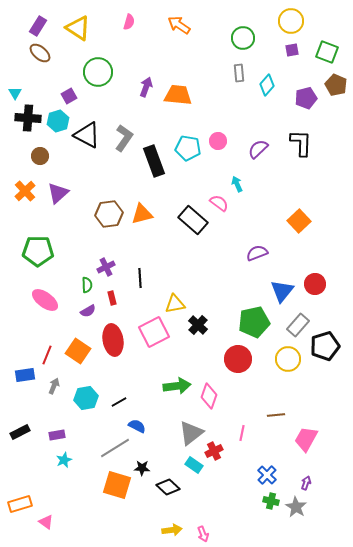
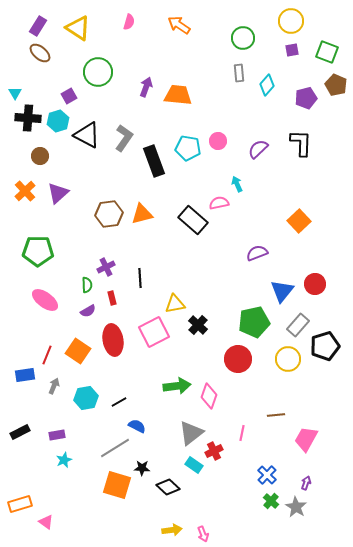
pink semicircle at (219, 203): rotated 48 degrees counterclockwise
green cross at (271, 501): rotated 28 degrees clockwise
